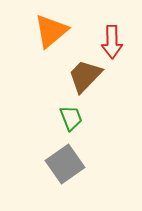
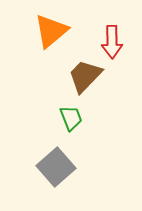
gray square: moved 9 px left, 3 px down; rotated 6 degrees counterclockwise
